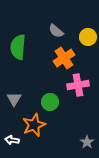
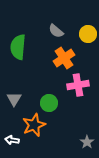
yellow circle: moved 3 px up
green circle: moved 1 px left, 1 px down
